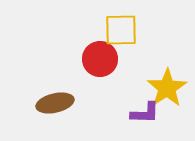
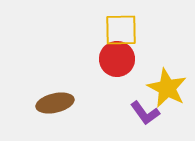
red circle: moved 17 px right
yellow star: rotated 12 degrees counterclockwise
purple L-shape: rotated 52 degrees clockwise
